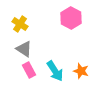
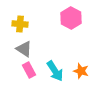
yellow cross: rotated 28 degrees counterclockwise
